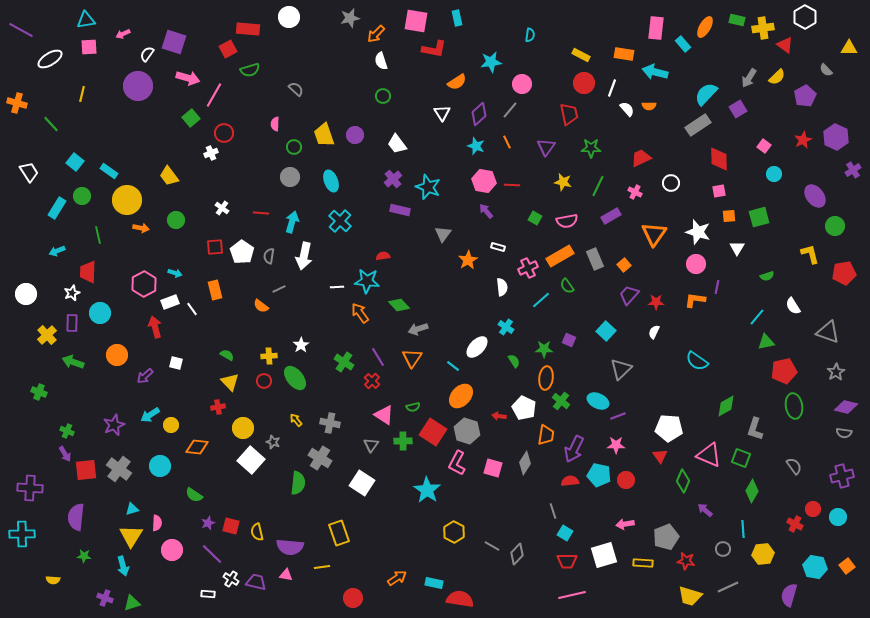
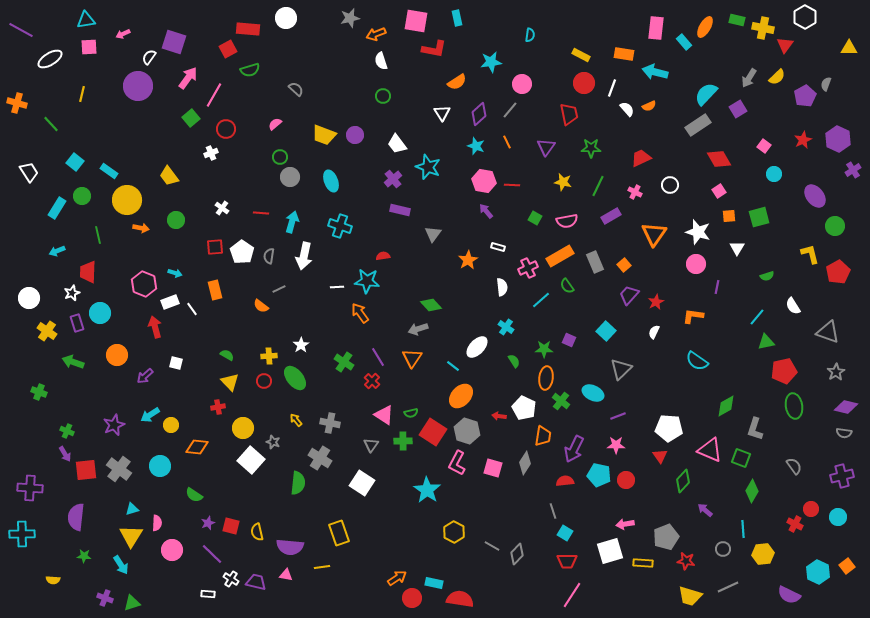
white circle at (289, 17): moved 3 px left, 1 px down
yellow cross at (763, 28): rotated 20 degrees clockwise
orange arrow at (376, 34): rotated 24 degrees clockwise
cyan rectangle at (683, 44): moved 1 px right, 2 px up
red triangle at (785, 45): rotated 30 degrees clockwise
white semicircle at (147, 54): moved 2 px right, 3 px down
gray semicircle at (826, 70): moved 14 px down; rotated 64 degrees clockwise
pink arrow at (188, 78): rotated 70 degrees counterclockwise
orange semicircle at (649, 106): rotated 24 degrees counterclockwise
pink semicircle at (275, 124): rotated 48 degrees clockwise
red circle at (224, 133): moved 2 px right, 4 px up
yellow trapezoid at (324, 135): rotated 50 degrees counterclockwise
purple hexagon at (836, 137): moved 2 px right, 2 px down
green circle at (294, 147): moved 14 px left, 10 px down
red diamond at (719, 159): rotated 30 degrees counterclockwise
white circle at (671, 183): moved 1 px left, 2 px down
cyan star at (428, 187): moved 20 px up
pink square at (719, 191): rotated 24 degrees counterclockwise
cyan cross at (340, 221): moved 5 px down; rotated 25 degrees counterclockwise
gray triangle at (443, 234): moved 10 px left
gray rectangle at (595, 259): moved 3 px down
red pentagon at (844, 273): moved 6 px left, 1 px up; rotated 20 degrees counterclockwise
pink hexagon at (144, 284): rotated 10 degrees counterclockwise
white circle at (26, 294): moved 3 px right, 4 px down
orange L-shape at (695, 300): moved 2 px left, 16 px down
red star at (656, 302): rotated 28 degrees counterclockwise
green diamond at (399, 305): moved 32 px right
purple rectangle at (72, 323): moved 5 px right; rotated 18 degrees counterclockwise
yellow cross at (47, 335): moved 4 px up; rotated 12 degrees counterclockwise
cyan ellipse at (598, 401): moved 5 px left, 8 px up
green semicircle at (413, 407): moved 2 px left, 6 px down
orange trapezoid at (546, 435): moved 3 px left, 1 px down
pink triangle at (709, 455): moved 1 px right, 5 px up
red semicircle at (570, 481): moved 5 px left
green diamond at (683, 481): rotated 20 degrees clockwise
red circle at (813, 509): moved 2 px left
white square at (604, 555): moved 6 px right, 4 px up
cyan arrow at (123, 566): moved 2 px left, 1 px up; rotated 18 degrees counterclockwise
cyan hexagon at (815, 567): moved 3 px right, 5 px down; rotated 15 degrees clockwise
pink line at (572, 595): rotated 44 degrees counterclockwise
purple semicircle at (789, 595): rotated 80 degrees counterclockwise
red circle at (353, 598): moved 59 px right
